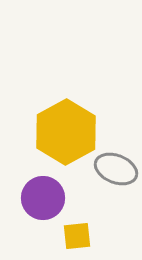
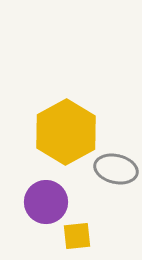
gray ellipse: rotated 9 degrees counterclockwise
purple circle: moved 3 px right, 4 px down
